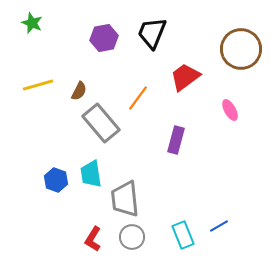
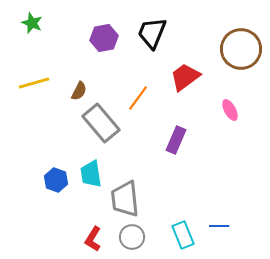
yellow line: moved 4 px left, 2 px up
purple rectangle: rotated 8 degrees clockwise
blue line: rotated 30 degrees clockwise
